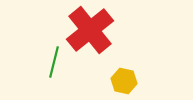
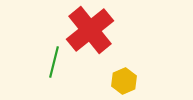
yellow hexagon: rotated 25 degrees clockwise
